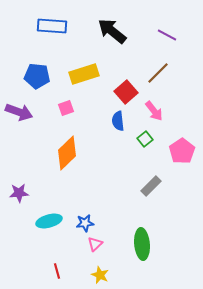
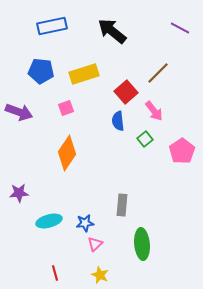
blue rectangle: rotated 16 degrees counterclockwise
purple line: moved 13 px right, 7 px up
blue pentagon: moved 4 px right, 5 px up
orange diamond: rotated 12 degrees counterclockwise
gray rectangle: moved 29 px left, 19 px down; rotated 40 degrees counterclockwise
red line: moved 2 px left, 2 px down
